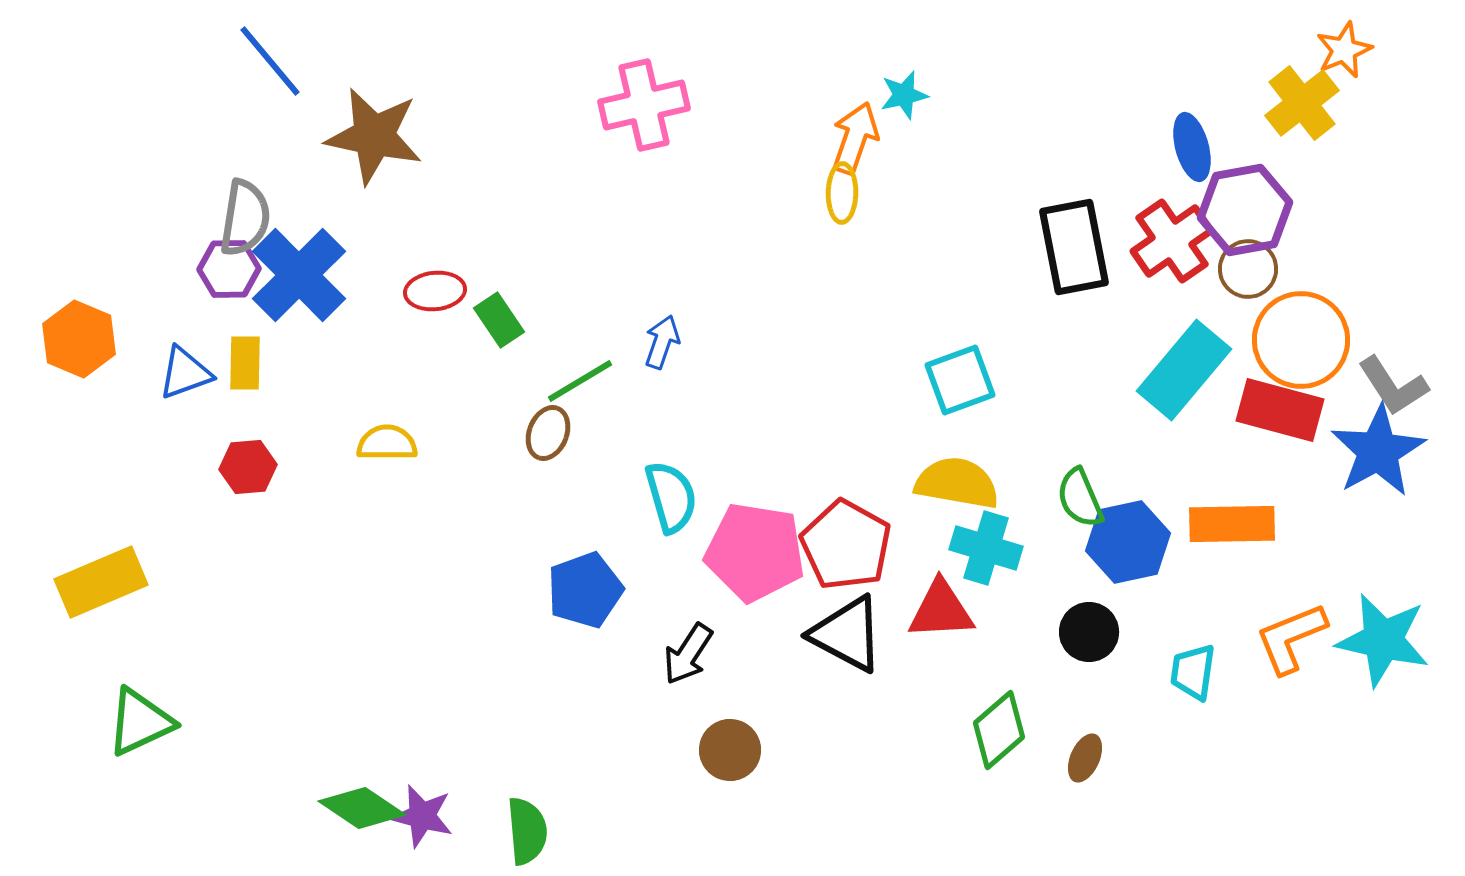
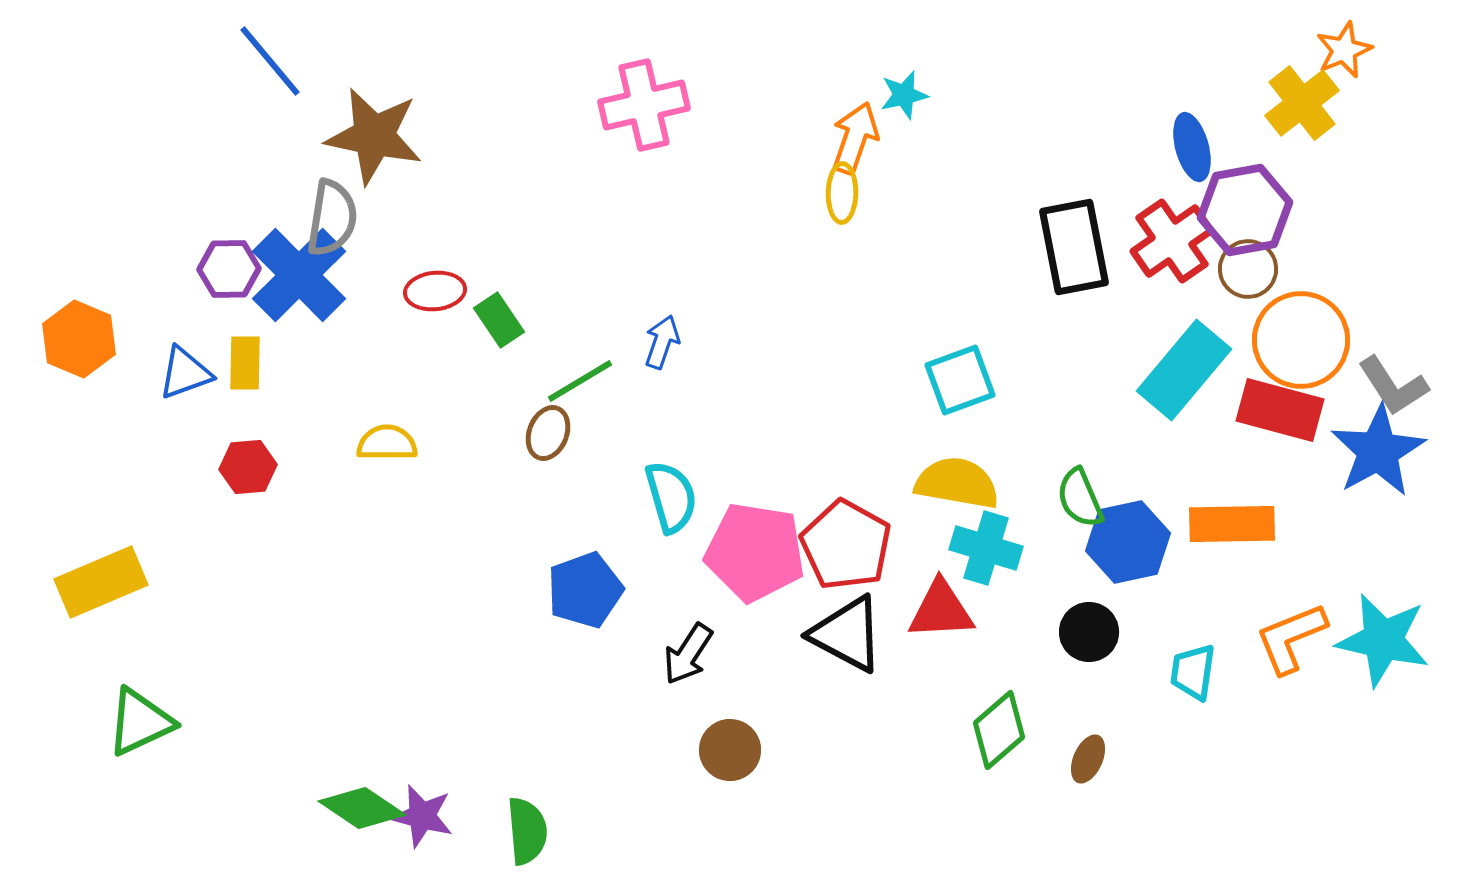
gray semicircle at (245, 218): moved 87 px right
brown ellipse at (1085, 758): moved 3 px right, 1 px down
